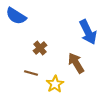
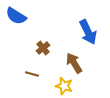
brown cross: moved 3 px right
brown arrow: moved 2 px left
brown line: moved 1 px right, 1 px down
yellow star: moved 9 px right, 2 px down; rotated 24 degrees counterclockwise
